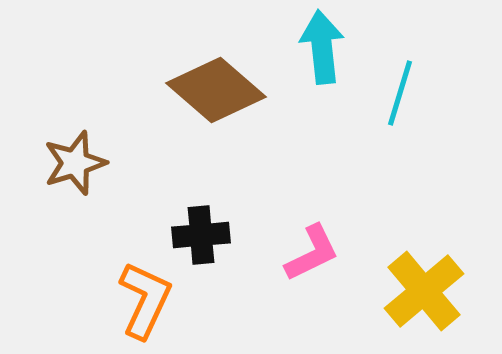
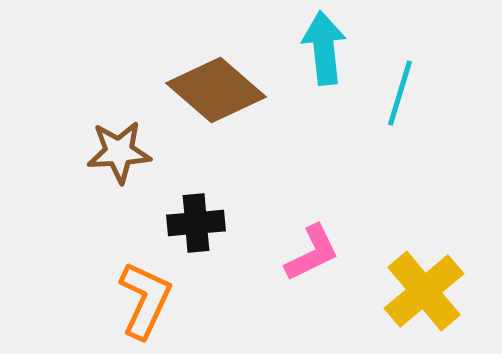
cyan arrow: moved 2 px right, 1 px down
brown star: moved 44 px right, 11 px up; rotated 14 degrees clockwise
black cross: moved 5 px left, 12 px up
